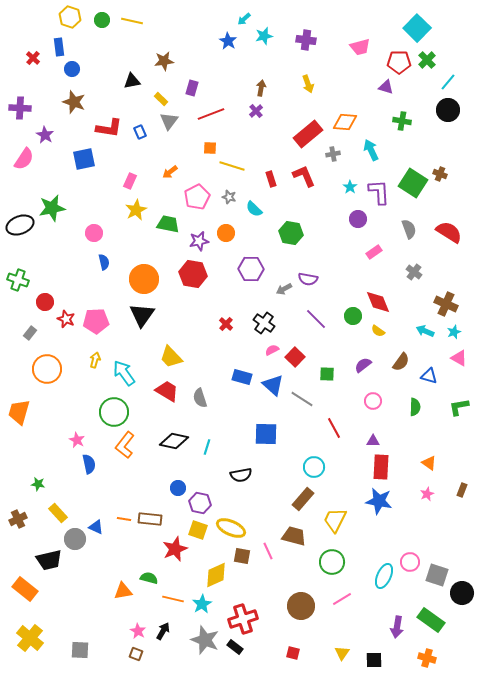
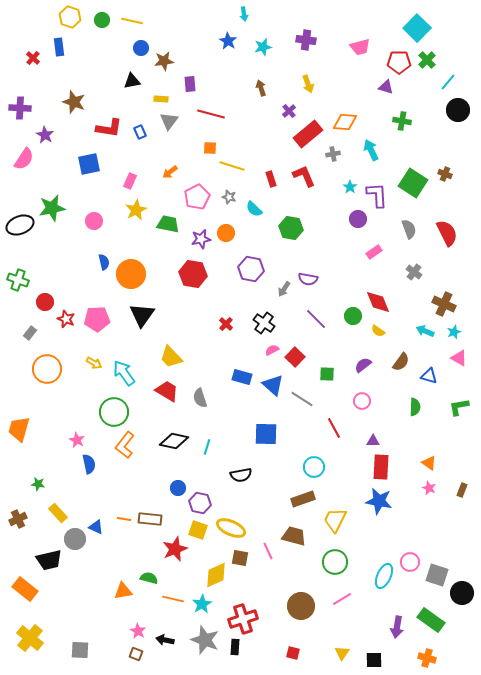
cyan arrow at (244, 19): moved 5 px up; rotated 56 degrees counterclockwise
cyan star at (264, 36): moved 1 px left, 11 px down
blue circle at (72, 69): moved 69 px right, 21 px up
purple rectangle at (192, 88): moved 2 px left, 4 px up; rotated 21 degrees counterclockwise
brown arrow at (261, 88): rotated 28 degrees counterclockwise
yellow rectangle at (161, 99): rotated 40 degrees counterclockwise
black circle at (448, 110): moved 10 px right
purple cross at (256, 111): moved 33 px right
red line at (211, 114): rotated 36 degrees clockwise
blue square at (84, 159): moved 5 px right, 5 px down
brown cross at (440, 174): moved 5 px right
purple L-shape at (379, 192): moved 2 px left, 3 px down
red semicircle at (449, 232): moved 2 px left, 1 px down; rotated 32 degrees clockwise
pink circle at (94, 233): moved 12 px up
green hexagon at (291, 233): moved 5 px up
purple star at (199, 241): moved 2 px right, 2 px up
purple hexagon at (251, 269): rotated 10 degrees clockwise
orange circle at (144, 279): moved 13 px left, 5 px up
gray arrow at (284, 289): rotated 28 degrees counterclockwise
brown cross at (446, 304): moved 2 px left
pink pentagon at (96, 321): moved 1 px right, 2 px up
yellow arrow at (95, 360): moved 1 px left, 3 px down; rotated 105 degrees clockwise
pink circle at (373, 401): moved 11 px left
orange trapezoid at (19, 412): moved 17 px down
pink star at (427, 494): moved 2 px right, 6 px up; rotated 24 degrees counterclockwise
brown rectangle at (303, 499): rotated 30 degrees clockwise
brown square at (242, 556): moved 2 px left, 2 px down
green circle at (332, 562): moved 3 px right
black arrow at (163, 631): moved 2 px right, 9 px down; rotated 108 degrees counterclockwise
black rectangle at (235, 647): rotated 56 degrees clockwise
